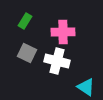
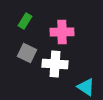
pink cross: moved 1 px left
white cross: moved 2 px left, 3 px down; rotated 10 degrees counterclockwise
